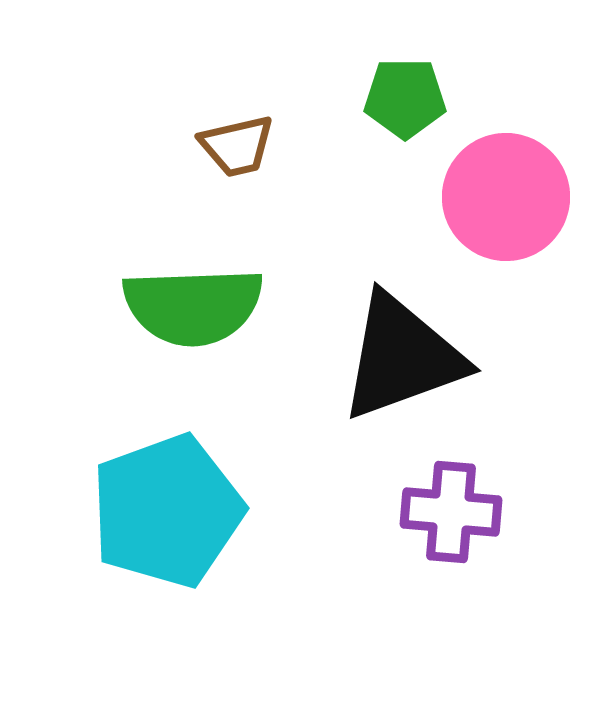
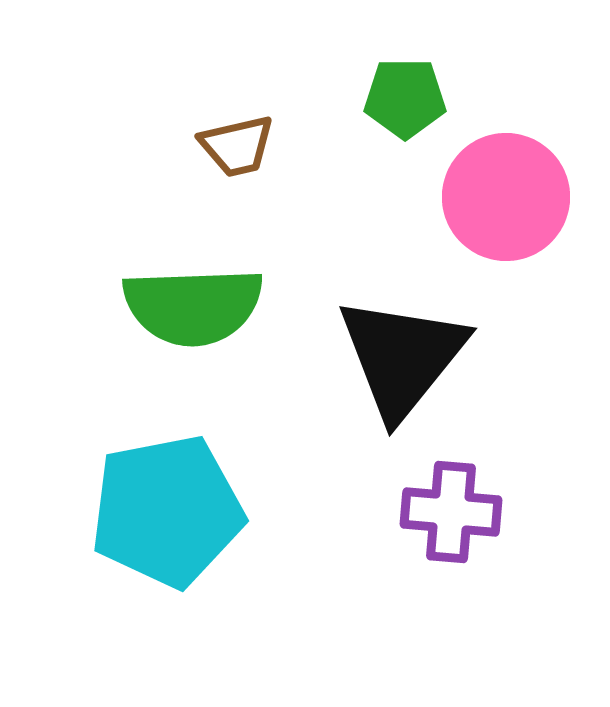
black triangle: rotated 31 degrees counterclockwise
cyan pentagon: rotated 9 degrees clockwise
